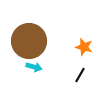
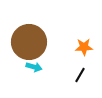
brown circle: moved 1 px down
orange star: rotated 18 degrees counterclockwise
